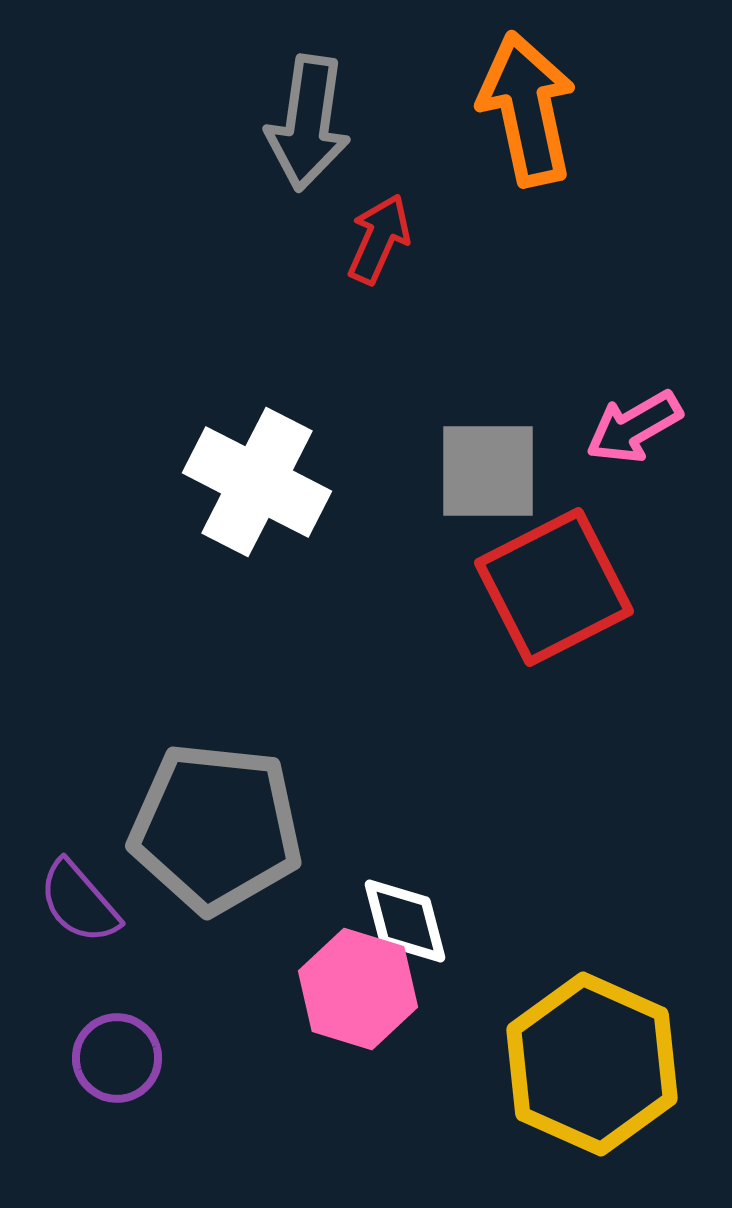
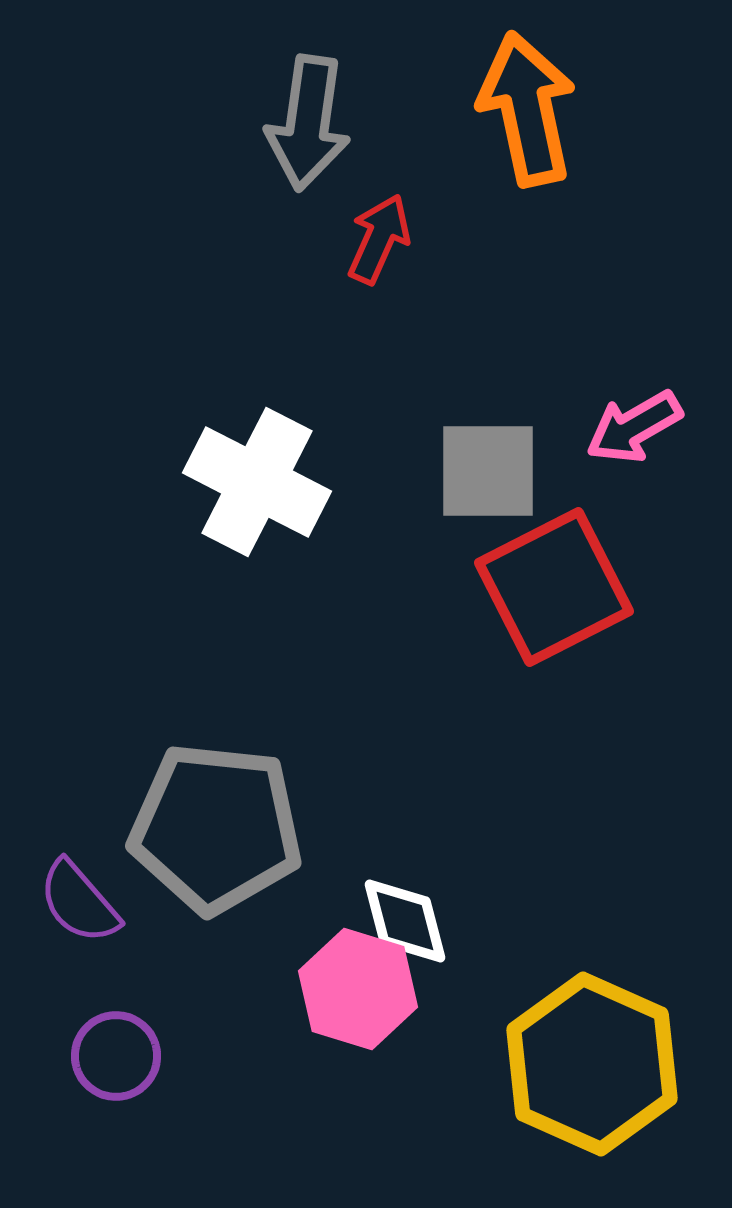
purple circle: moved 1 px left, 2 px up
